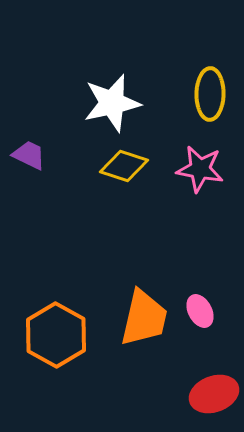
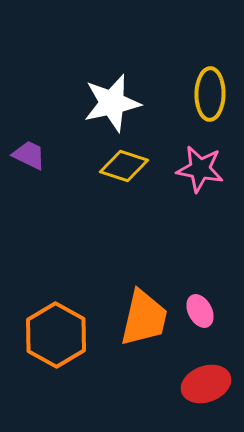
red ellipse: moved 8 px left, 10 px up
